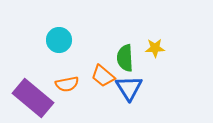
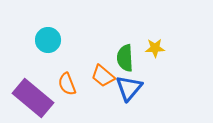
cyan circle: moved 11 px left
orange semicircle: rotated 80 degrees clockwise
blue triangle: rotated 12 degrees clockwise
